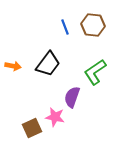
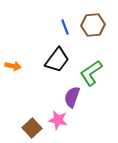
brown hexagon: rotated 10 degrees counterclockwise
black trapezoid: moved 9 px right, 4 px up
green L-shape: moved 4 px left, 1 px down
pink star: moved 3 px right, 3 px down
brown square: rotated 18 degrees counterclockwise
